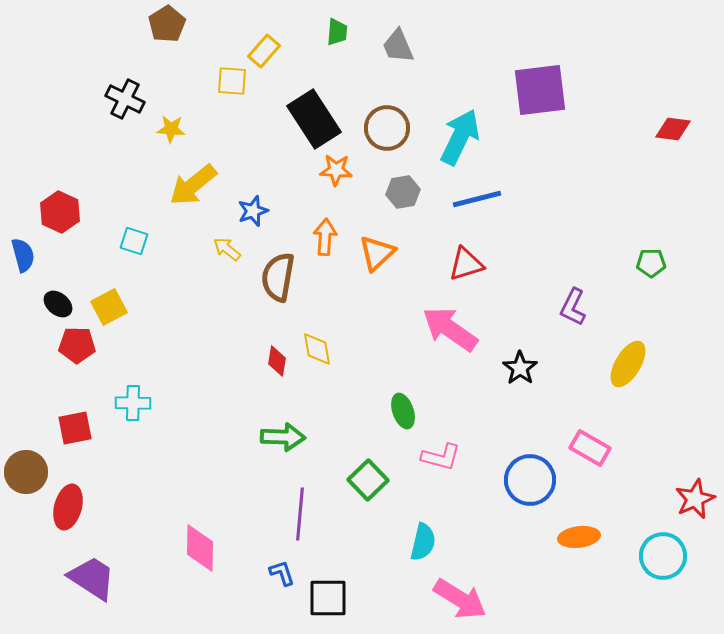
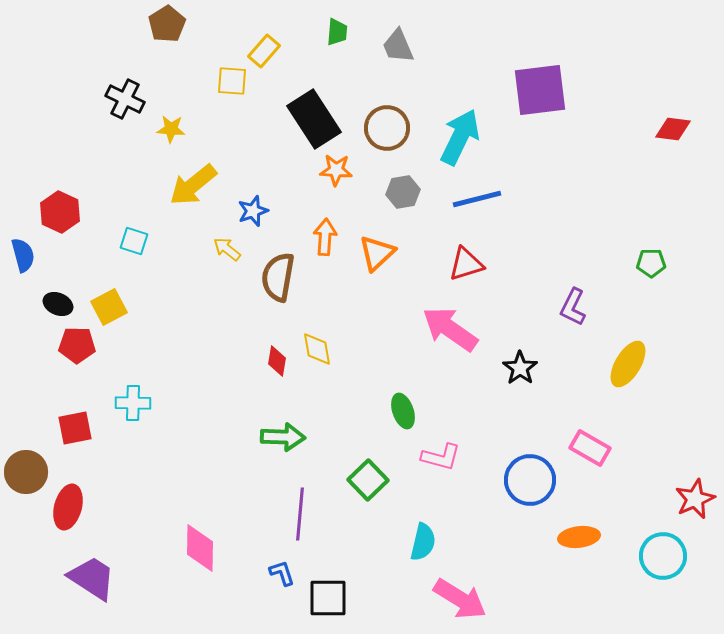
black ellipse at (58, 304): rotated 16 degrees counterclockwise
